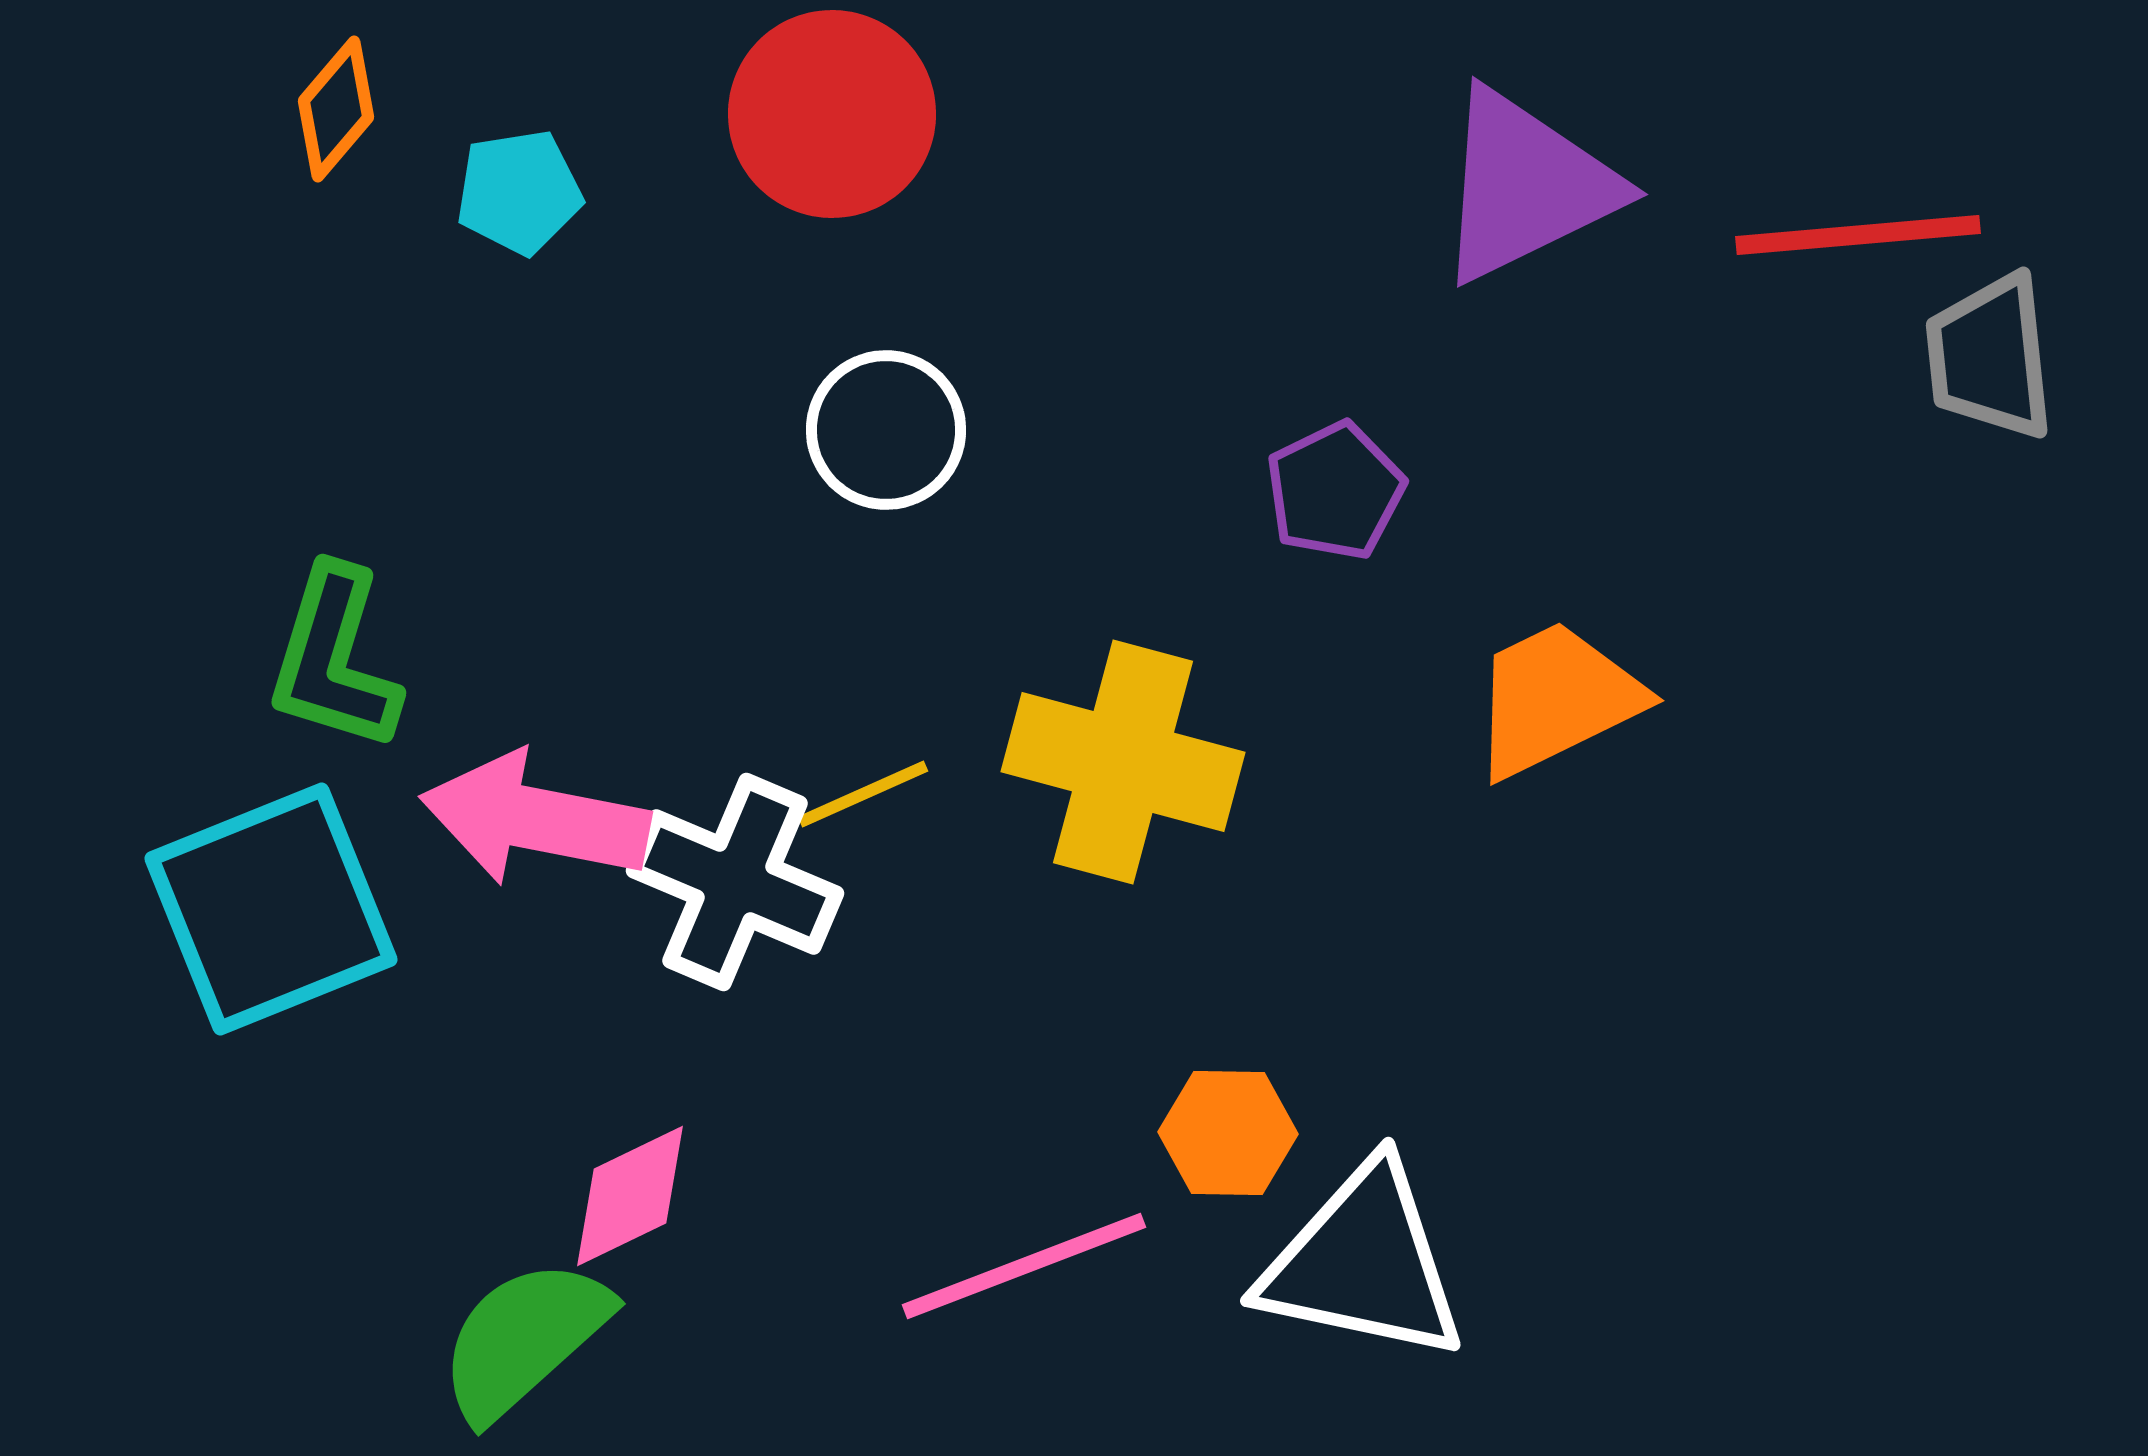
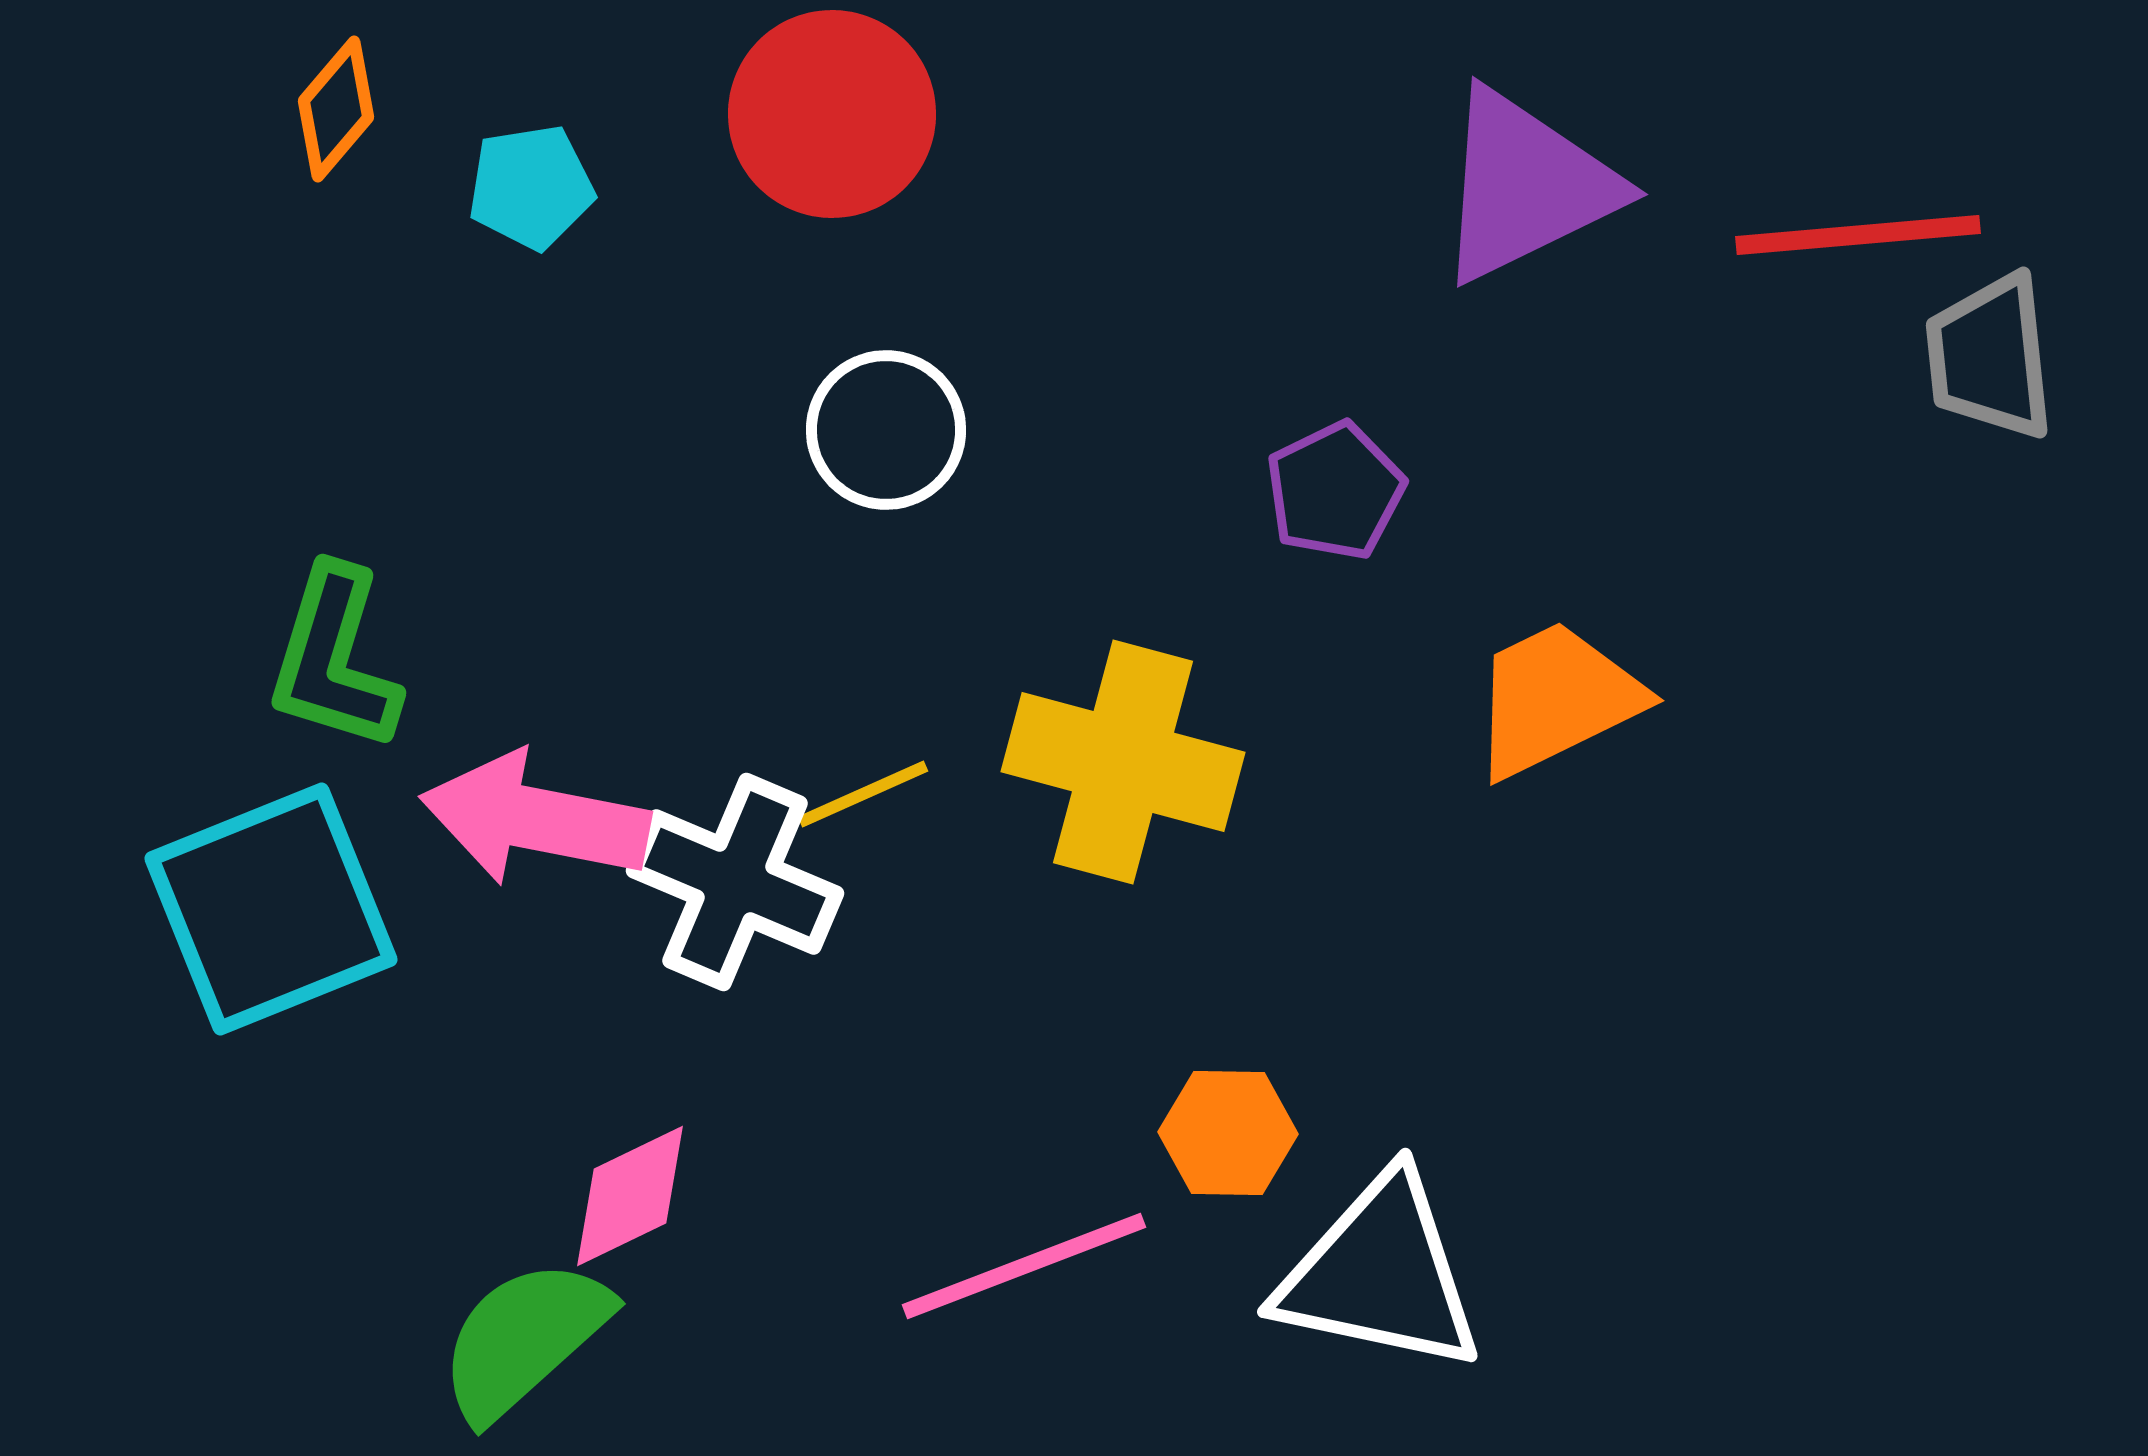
cyan pentagon: moved 12 px right, 5 px up
white triangle: moved 17 px right, 11 px down
